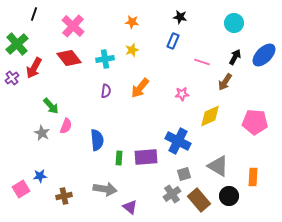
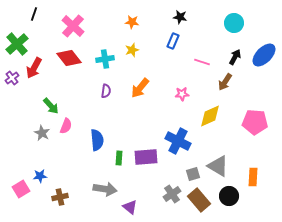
gray square: moved 9 px right
brown cross: moved 4 px left, 1 px down
